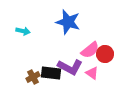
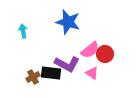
cyan arrow: rotated 112 degrees counterclockwise
purple L-shape: moved 3 px left, 3 px up
